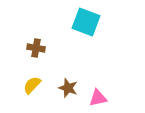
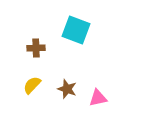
cyan square: moved 10 px left, 8 px down
brown cross: rotated 12 degrees counterclockwise
brown star: moved 1 px left, 1 px down
